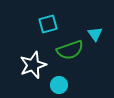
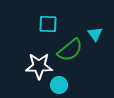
cyan square: rotated 18 degrees clockwise
green semicircle: rotated 20 degrees counterclockwise
white star: moved 6 px right, 1 px down; rotated 20 degrees clockwise
